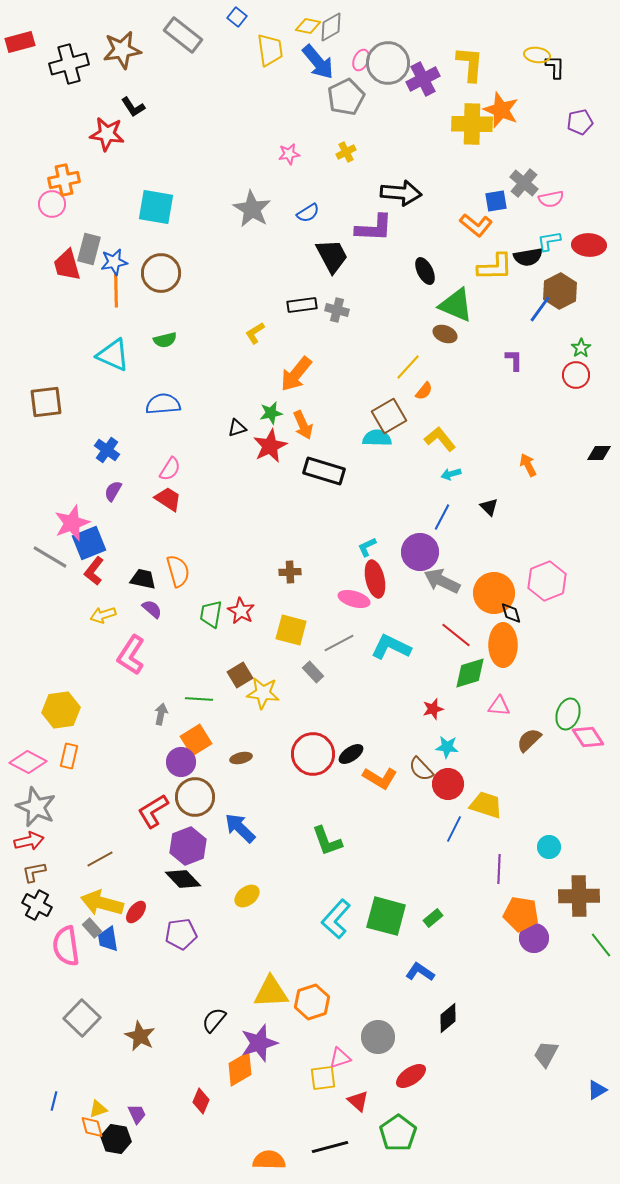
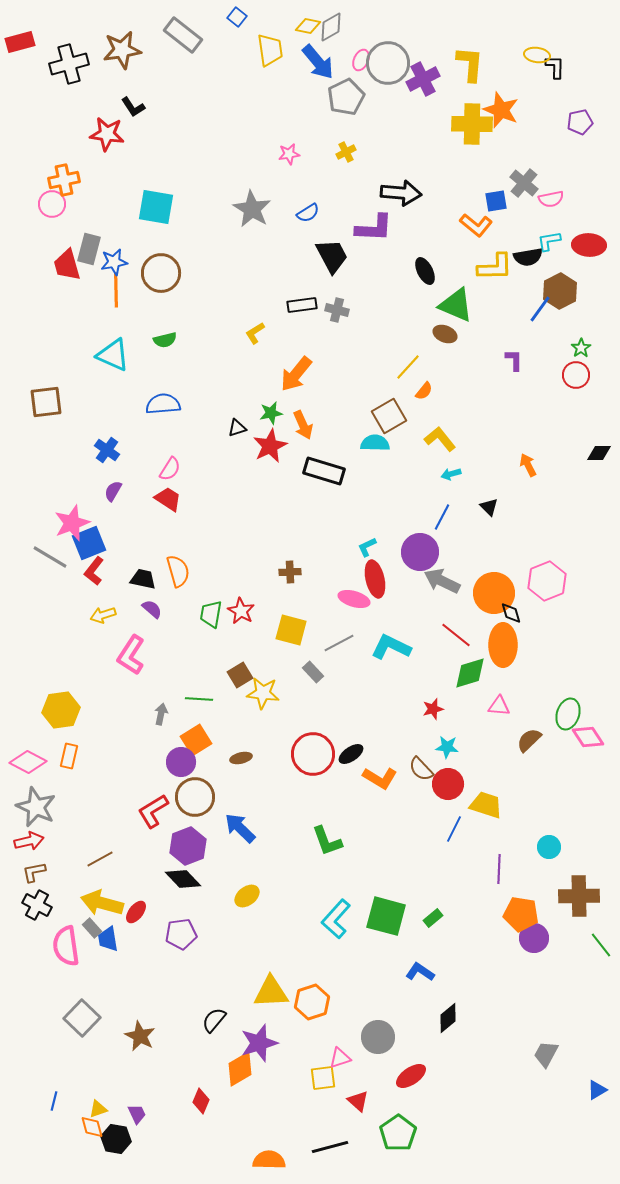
cyan semicircle at (377, 438): moved 2 px left, 5 px down
